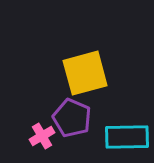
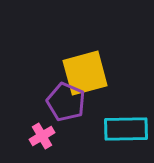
purple pentagon: moved 6 px left, 16 px up
cyan rectangle: moved 1 px left, 8 px up
